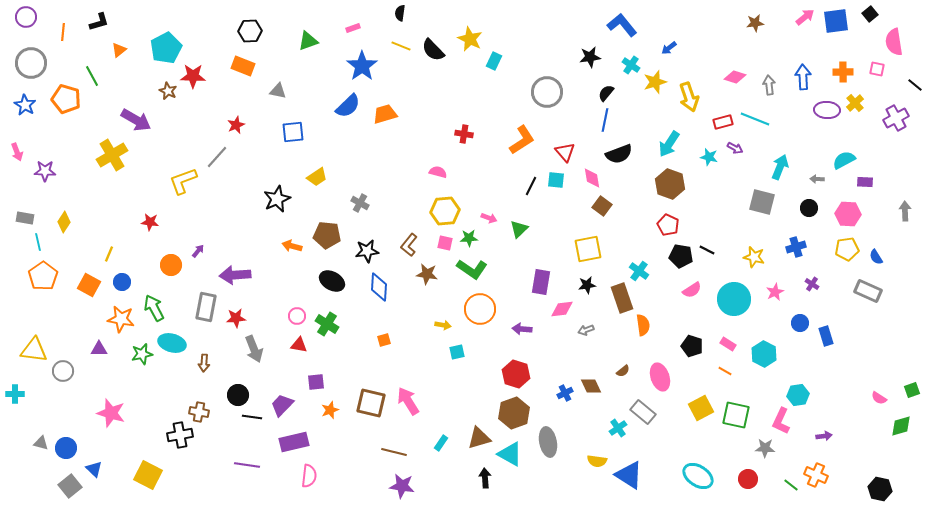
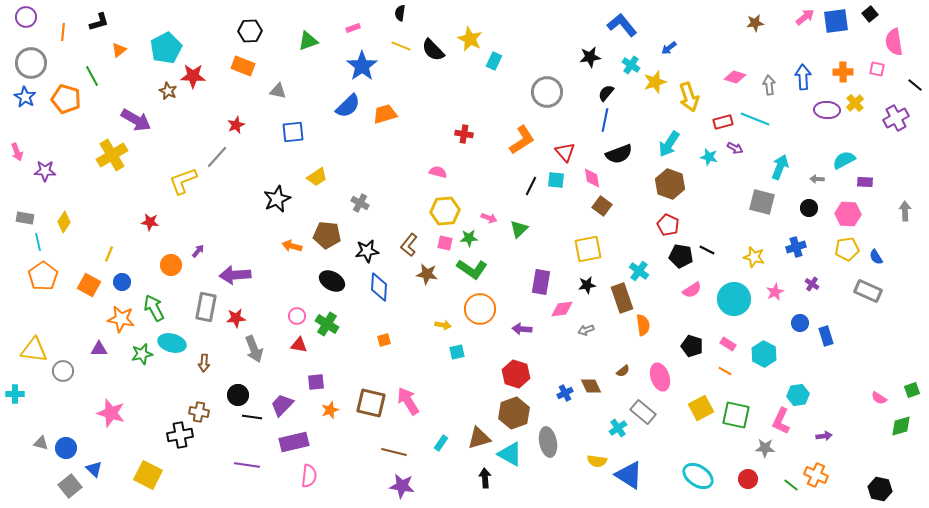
blue star at (25, 105): moved 8 px up
